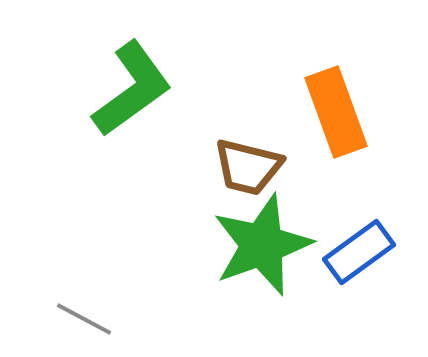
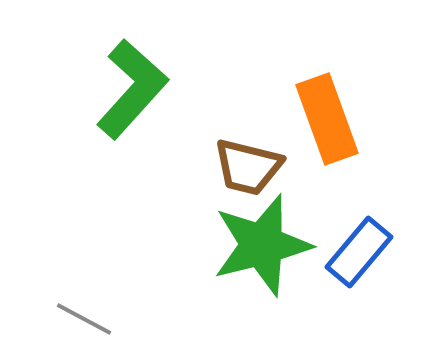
green L-shape: rotated 12 degrees counterclockwise
orange rectangle: moved 9 px left, 7 px down
green star: rotated 6 degrees clockwise
blue rectangle: rotated 14 degrees counterclockwise
